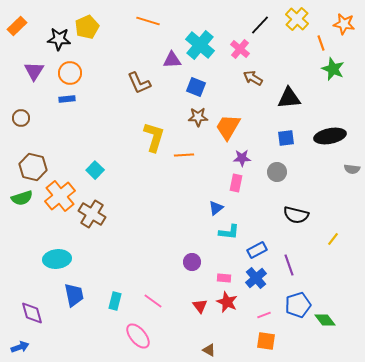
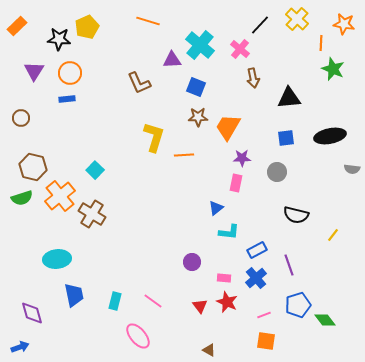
orange line at (321, 43): rotated 21 degrees clockwise
brown arrow at (253, 78): rotated 132 degrees counterclockwise
yellow line at (333, 239): moved 4 px up
